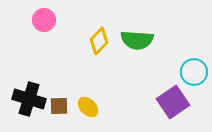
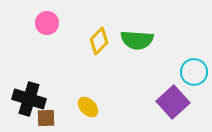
pink circle: moved 3 px right, 3 px down
purple square: rotated 8 degrees counterclockwise
brown square: moved 13 px left, 12 px down
